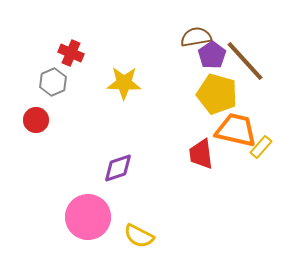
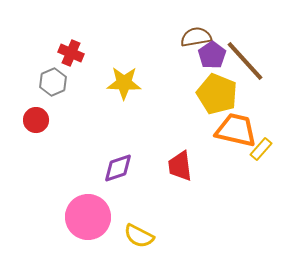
yellow pentagon: rotated 6 degrees clockwise
yellow rectangle: moved 2 px down
red trapezoid: moved 21 px left, 12 px down
